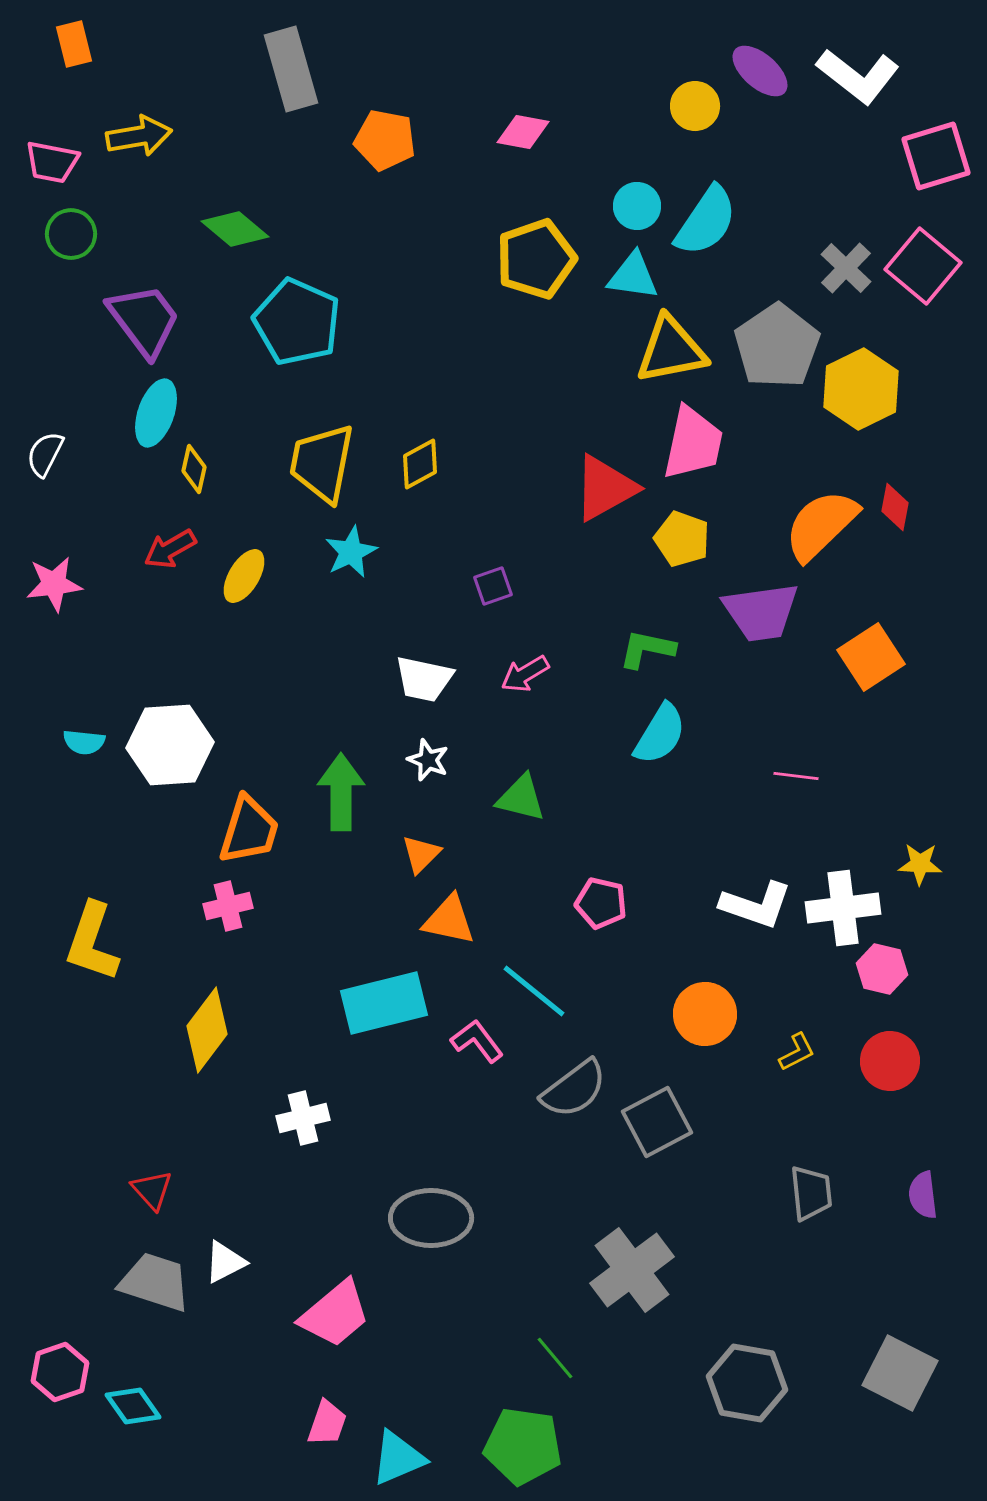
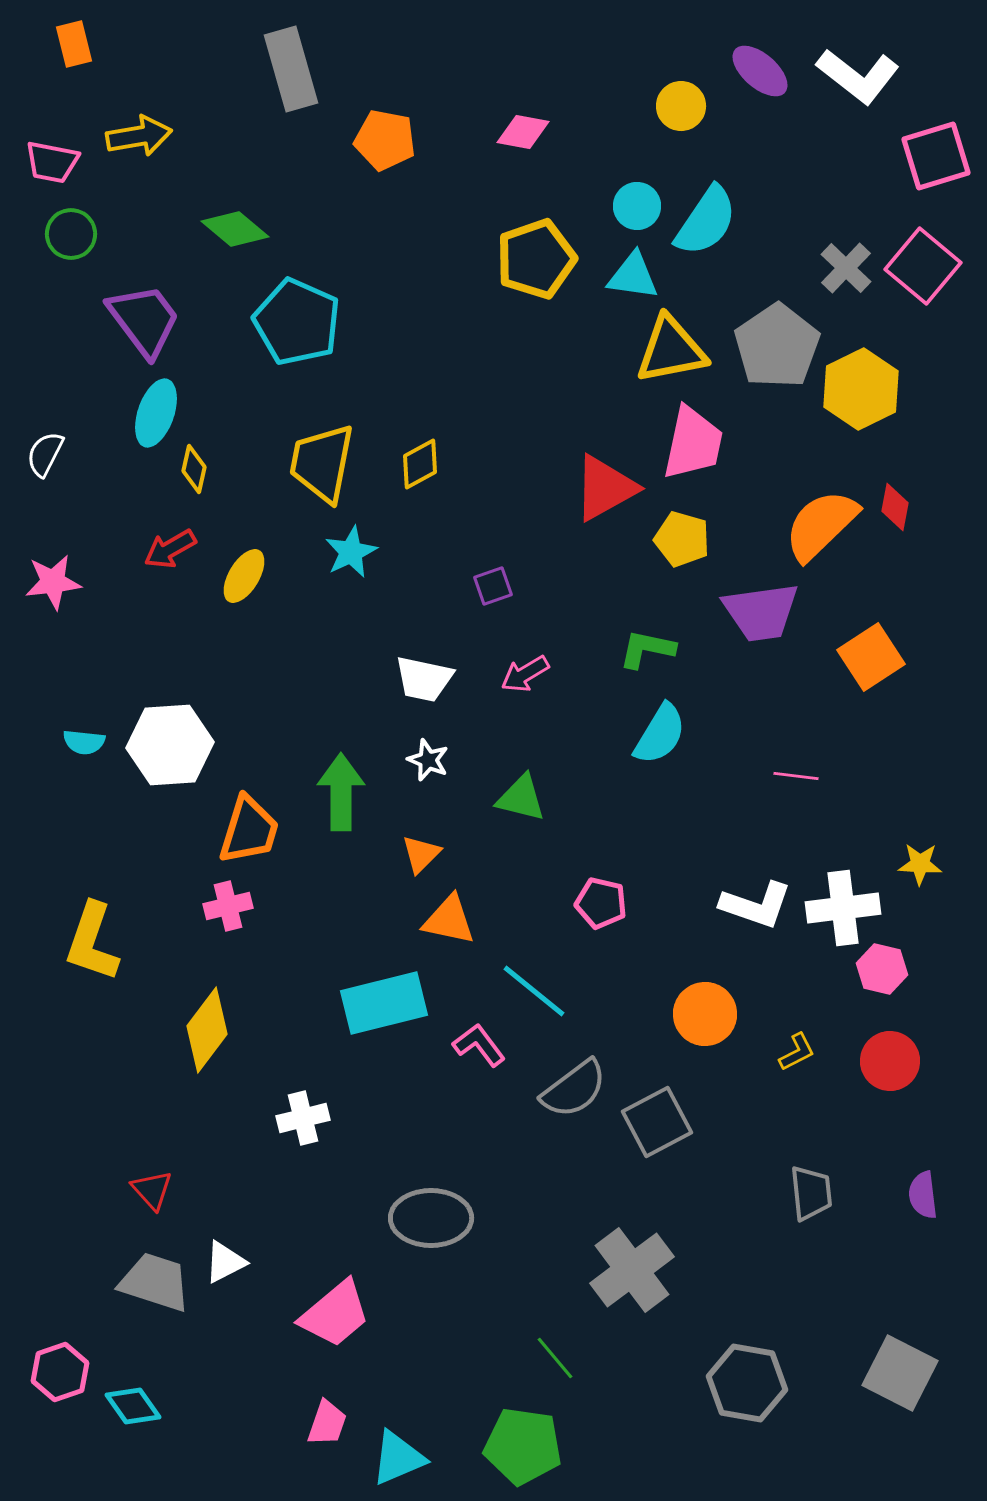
yellow circle at (695, 106): moved 14 px left
yellow pentagon at (682, 539): rotated 4 degrees counterclockwise
pink star at (54, 584): moved 1 px left, 2 px up
pink L-shape at (477, 1041): moved 2 px right, 4 px down
